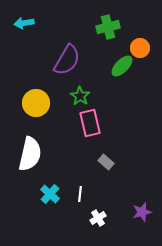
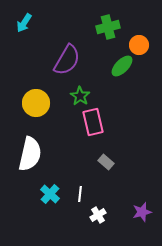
cyan arrow: rotated 48 degrees counterclockwise
orange circle: moved 1 px left, 3 px up
pink rectangle: moved 3 px right, 1 px up
white cross: moved 3 px up
